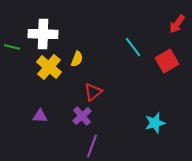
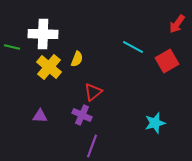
cyan line: rotated 25 degrees counterclockwise
purple cross: moved 1 px up; rotated 24 degrees counterclockwise
